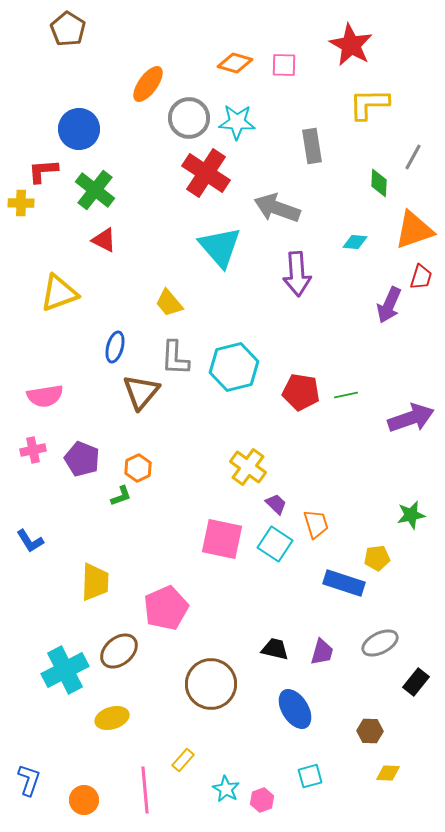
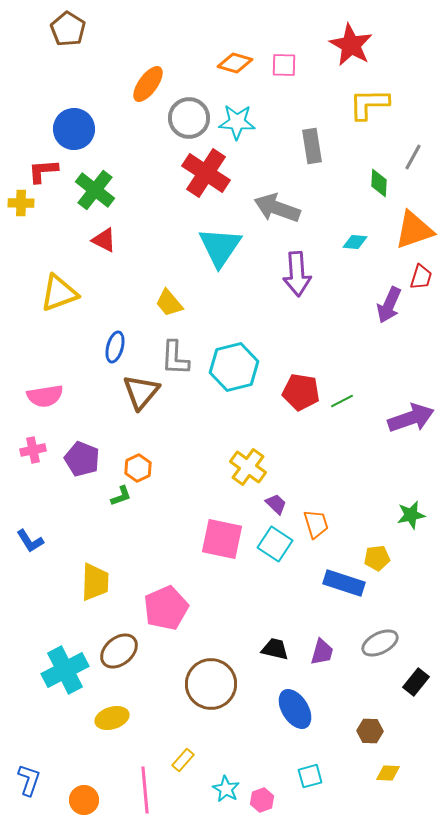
blue circle at (79, 129): moved 5 px left
cyan triangle at (220, 247): rotated 15 degrees clockwise
green line at (346, 395): moved 4 px left, 6 px down; rotated 15 degrees counterclockwise
